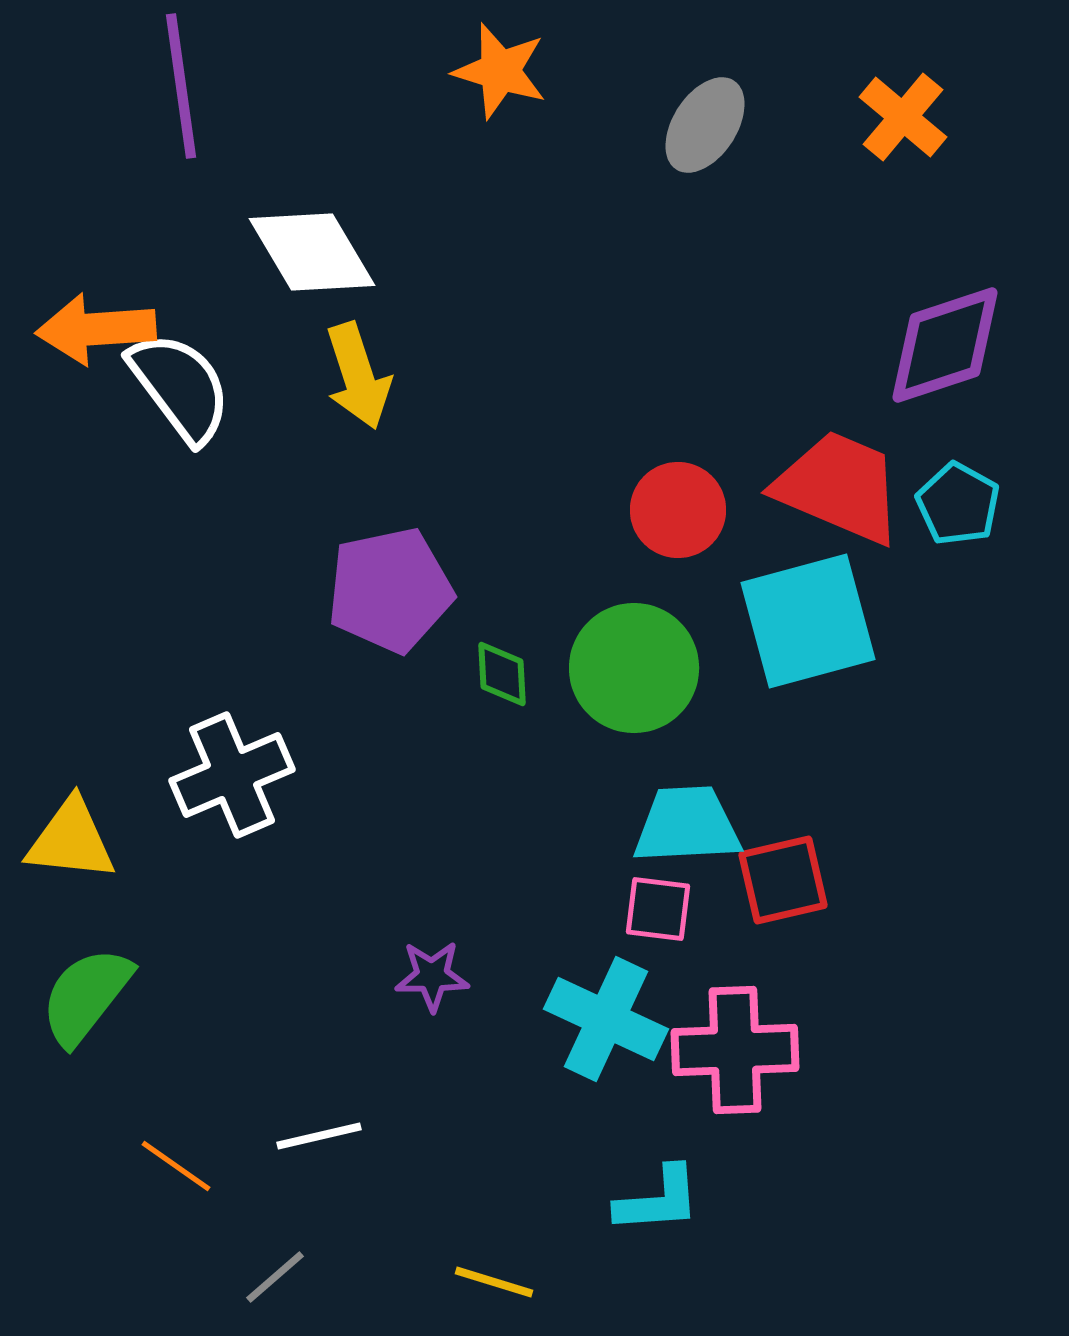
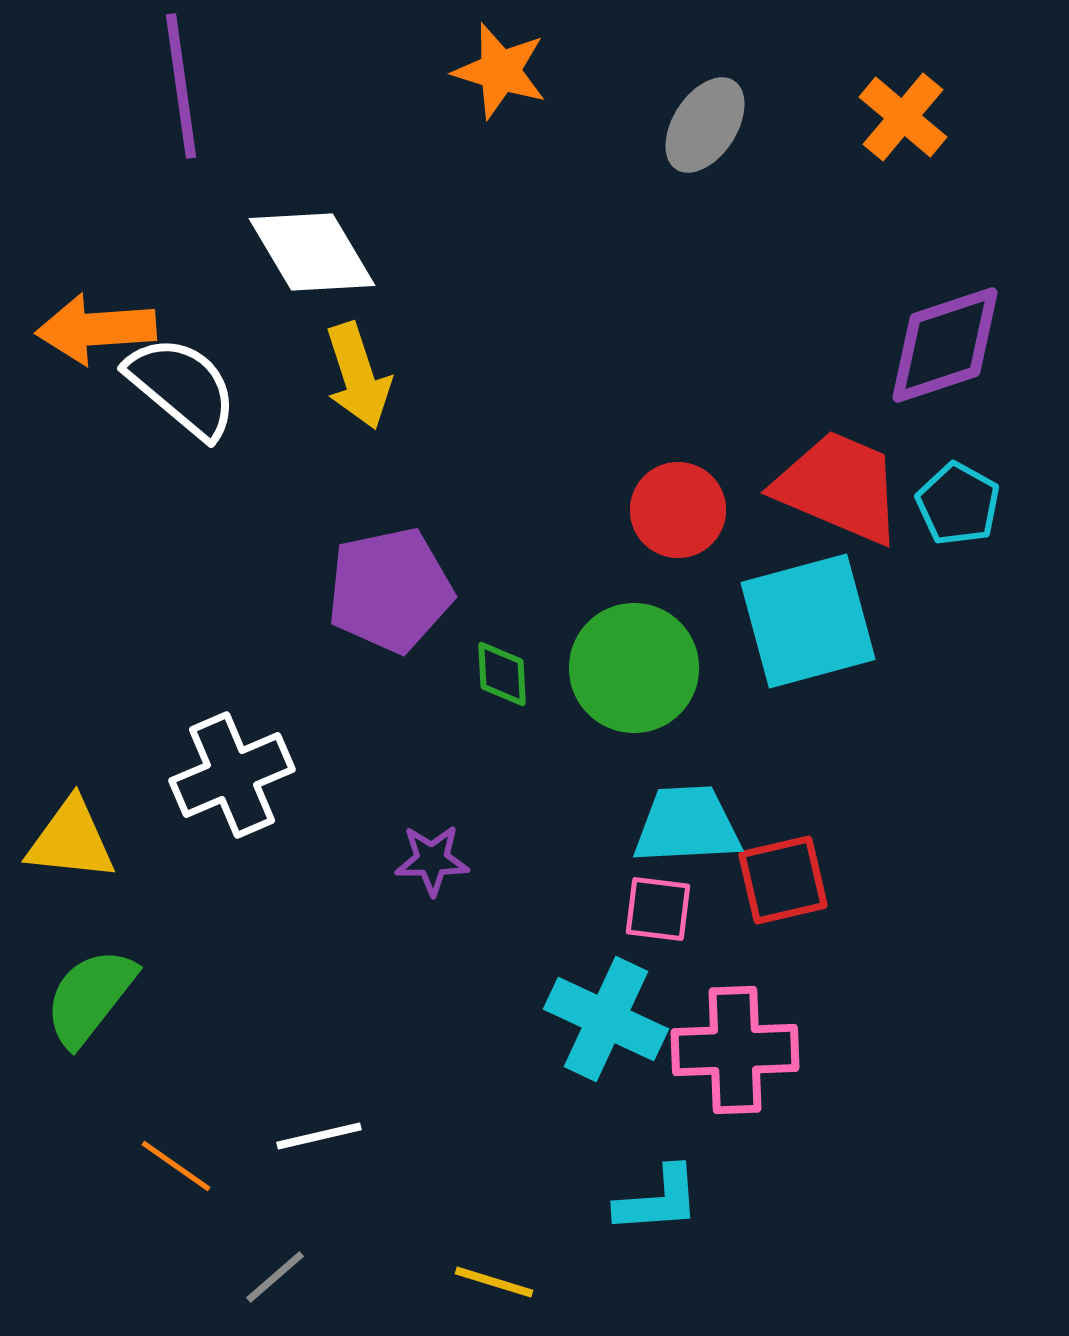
white semicircle: moved 2 px right; rotated 13 degrees counterclockwise
purple star: moved 116 px up
green semicircle: moved 4 px right, 1 px down
